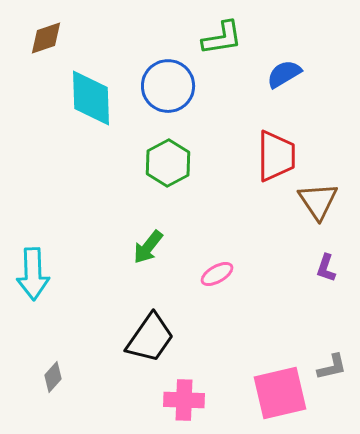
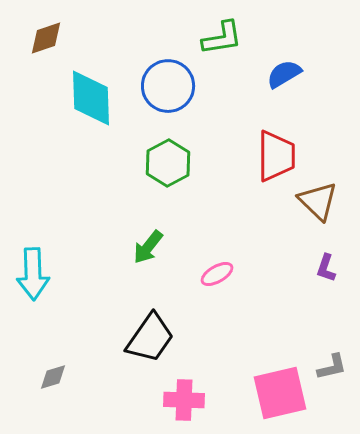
brown triangle: rotated 12 degrees counterclockwise
gray diamond: rotated 32 degrees clockwise
